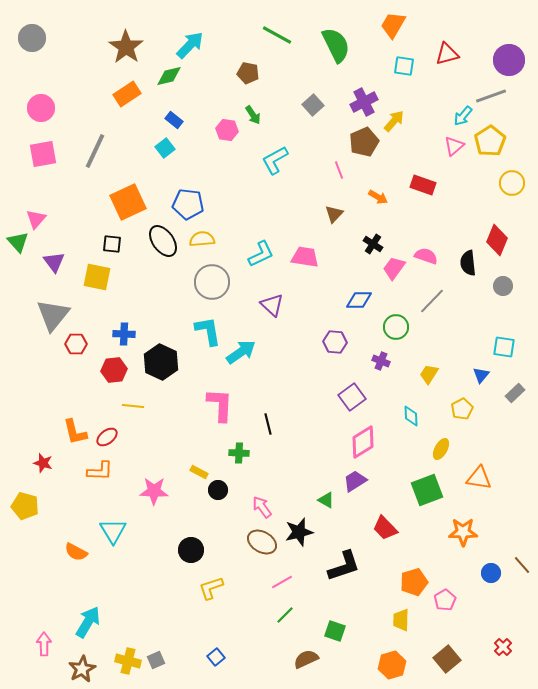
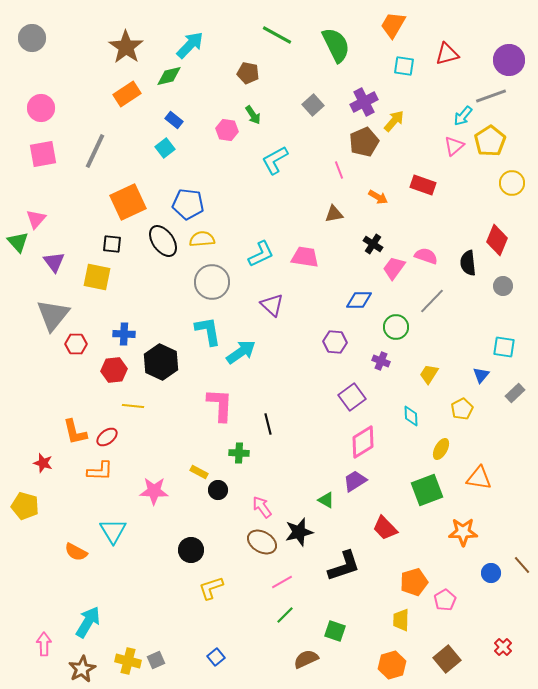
brown triangle at (334, 214): rotated 36 degrees clockwise
